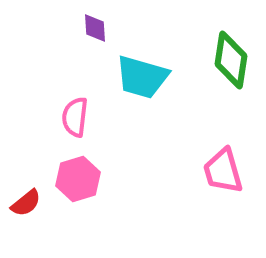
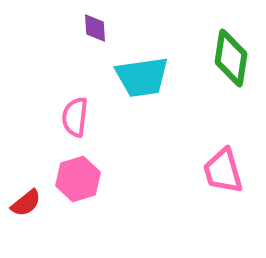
green diamond: moved 2 px up
cyan trapezoid: rotated 24 degrees counterclockwise
